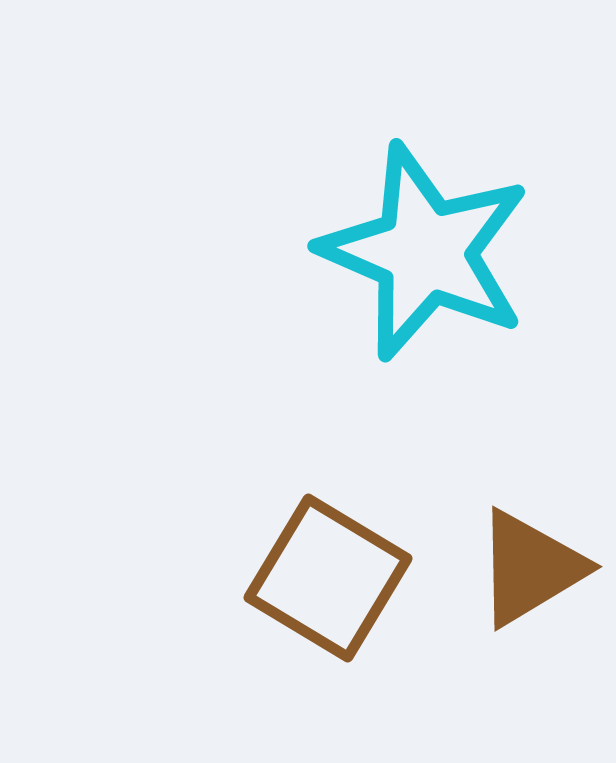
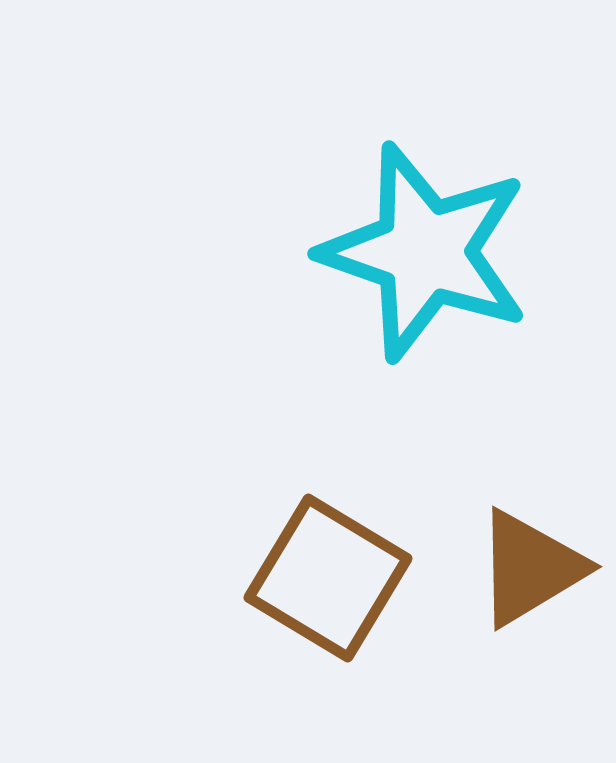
cyan star: rotated 4 degrees counterclockwise
